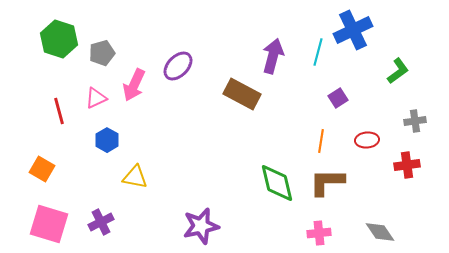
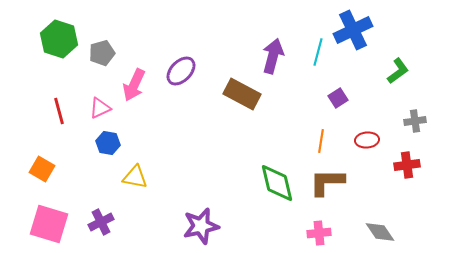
purple ellipse: moved 3 px right, 5 px down
pink triangle: moved 4 px right, 10 px down
blue hexagon: moved 1 px right, 3 px down; rotated 20 degrees counterclockwise
